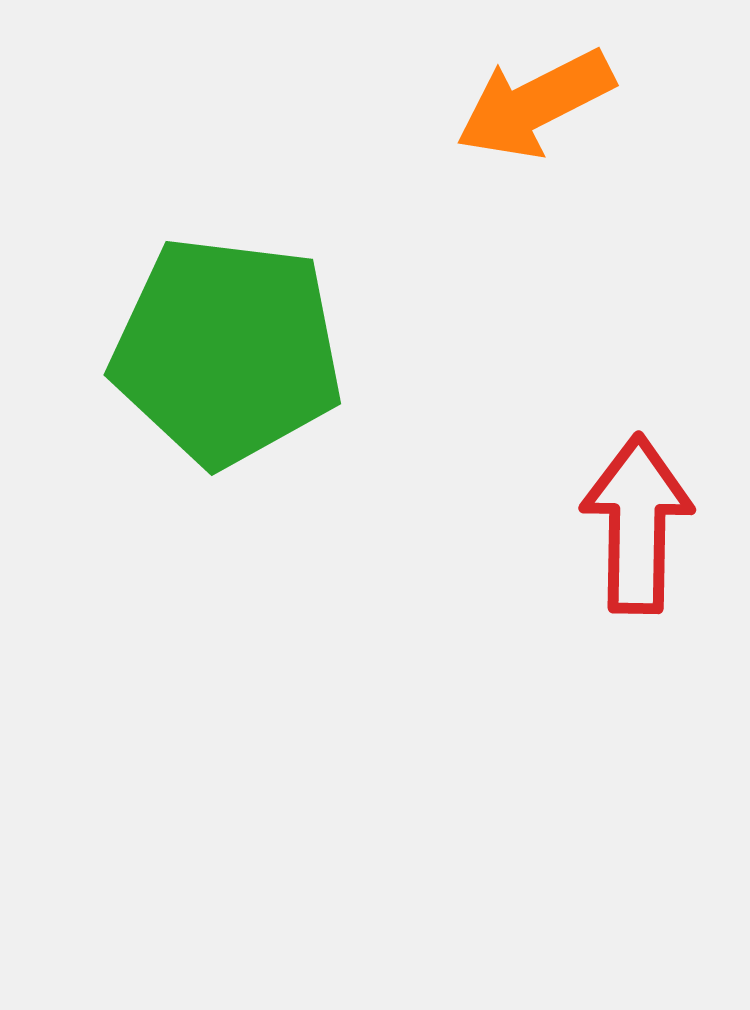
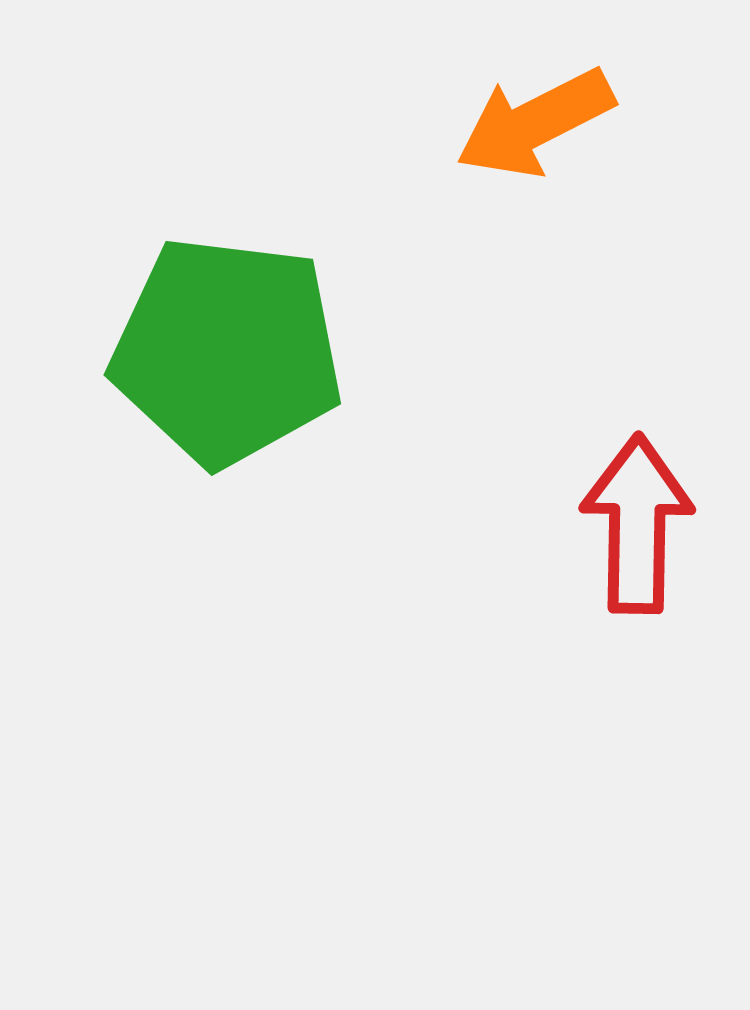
orange arrow: moved 19 px down
